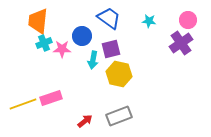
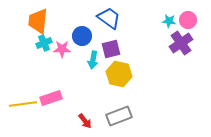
cyan star: moved 20 px right
yellow line: rotated 12 degrees clockwise
red arrow: rotated 91 degrees clockwise
